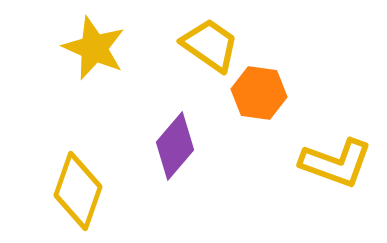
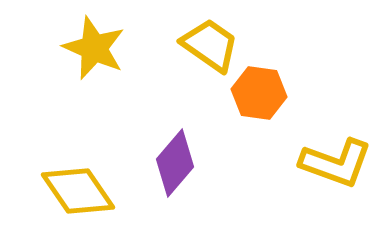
purple diamond: moved 17 px down
yellow diamond: rotated 54 degrees counterclockwise
